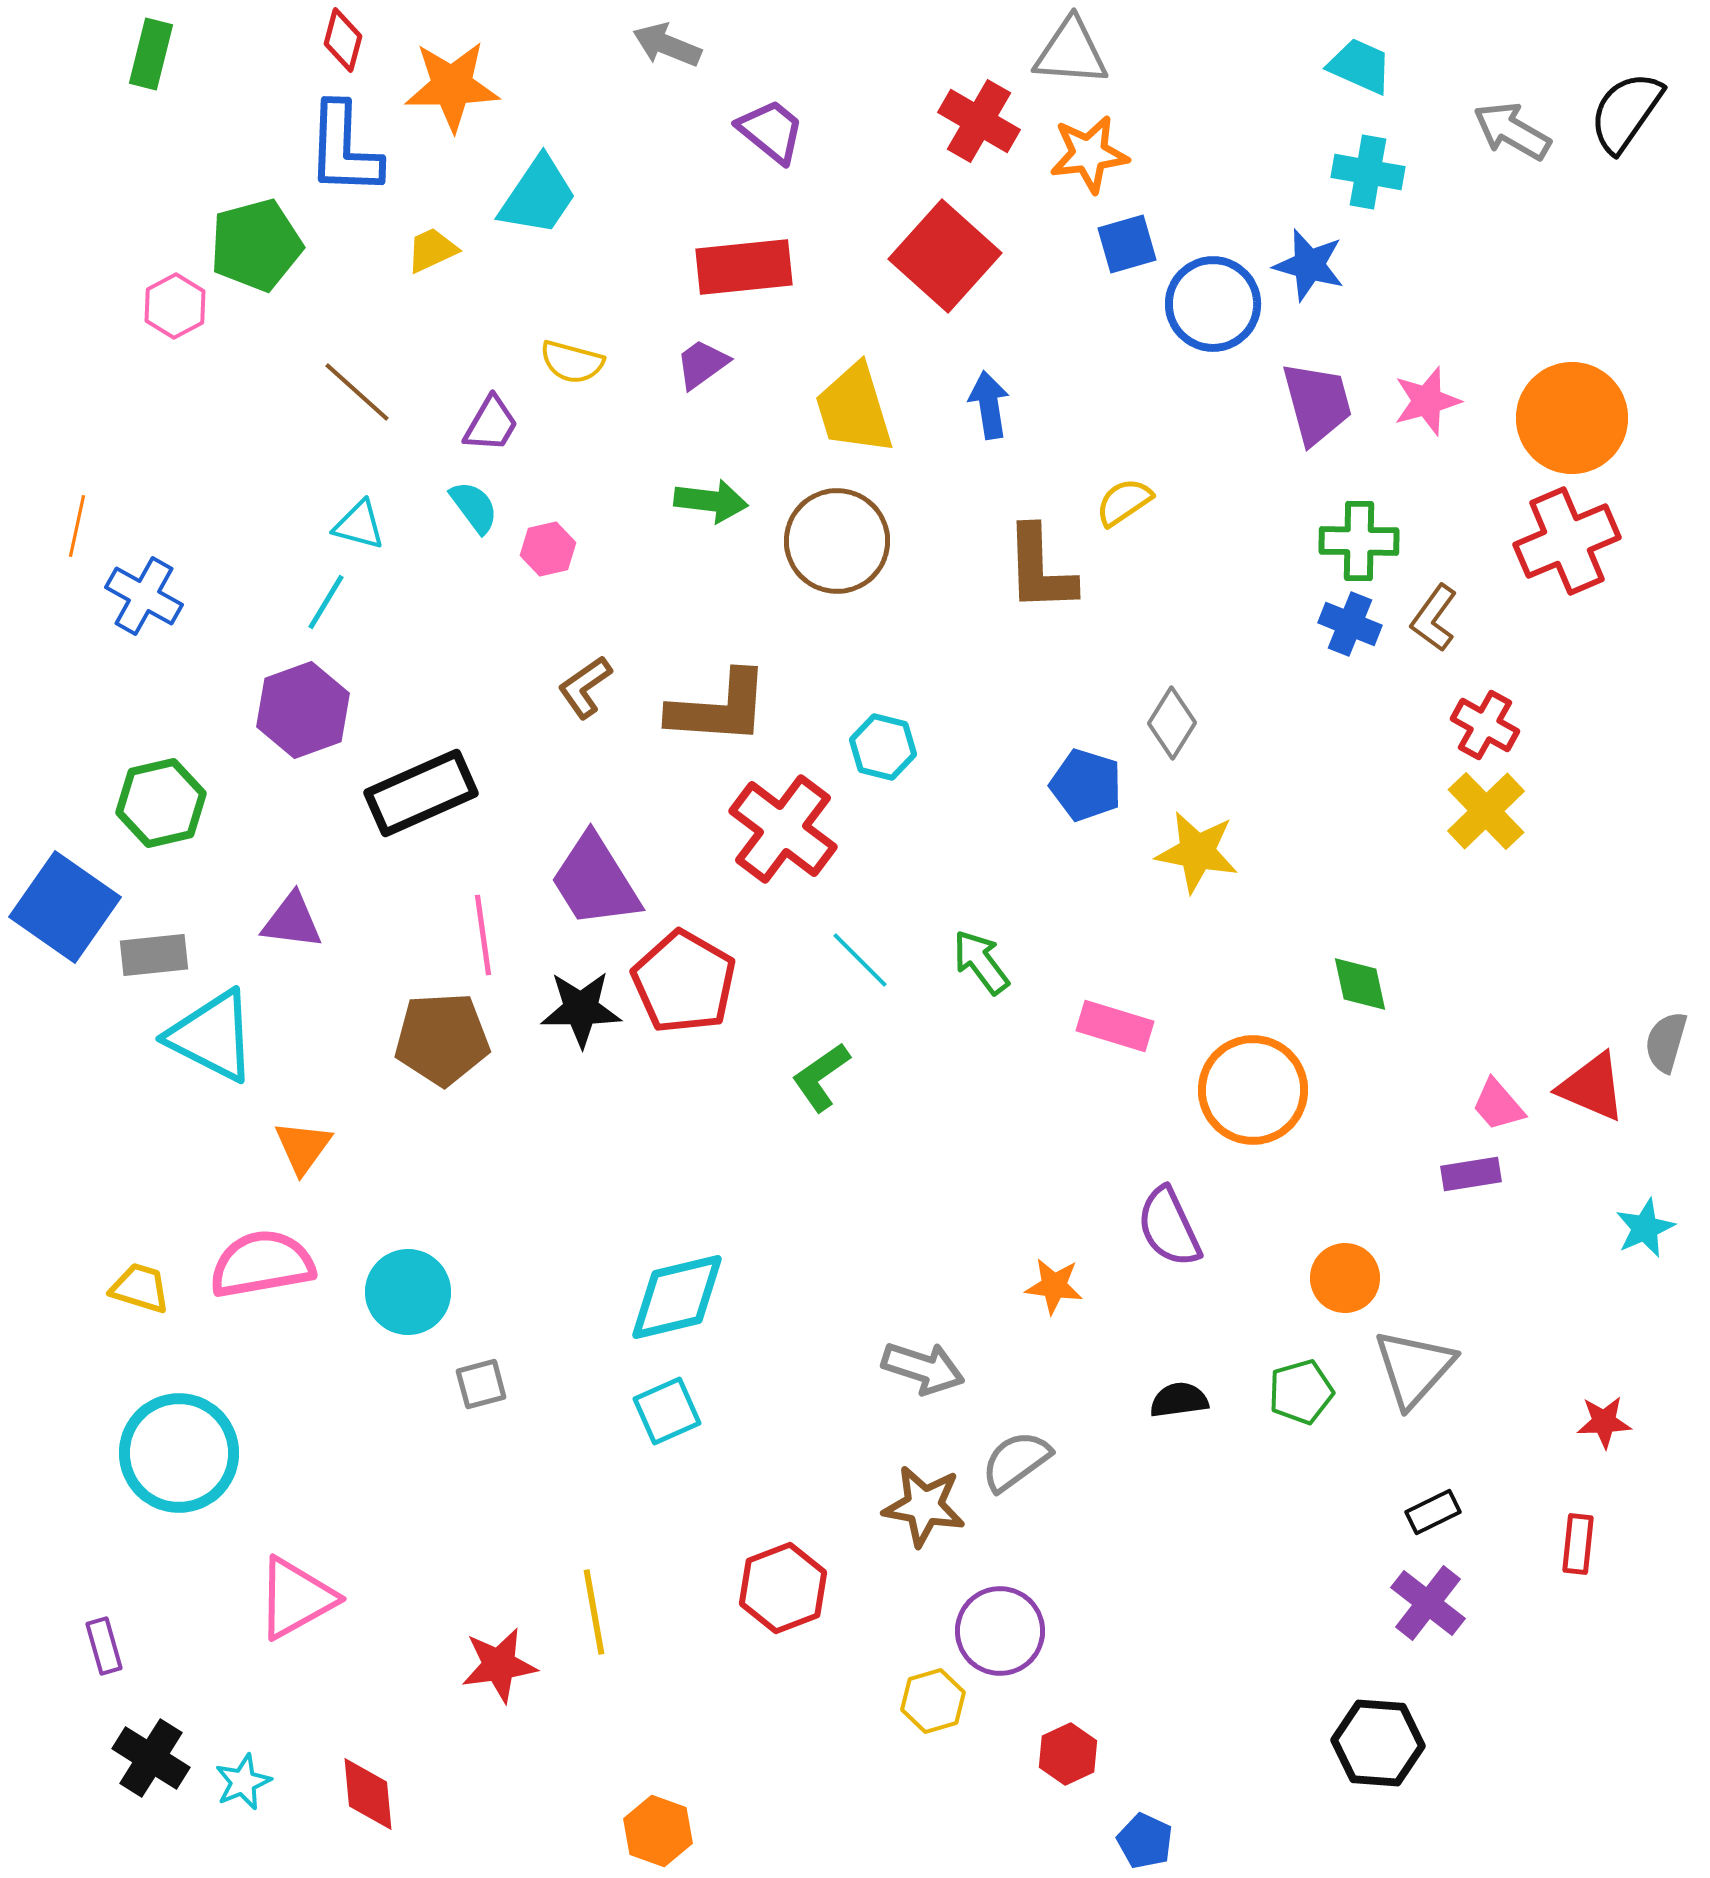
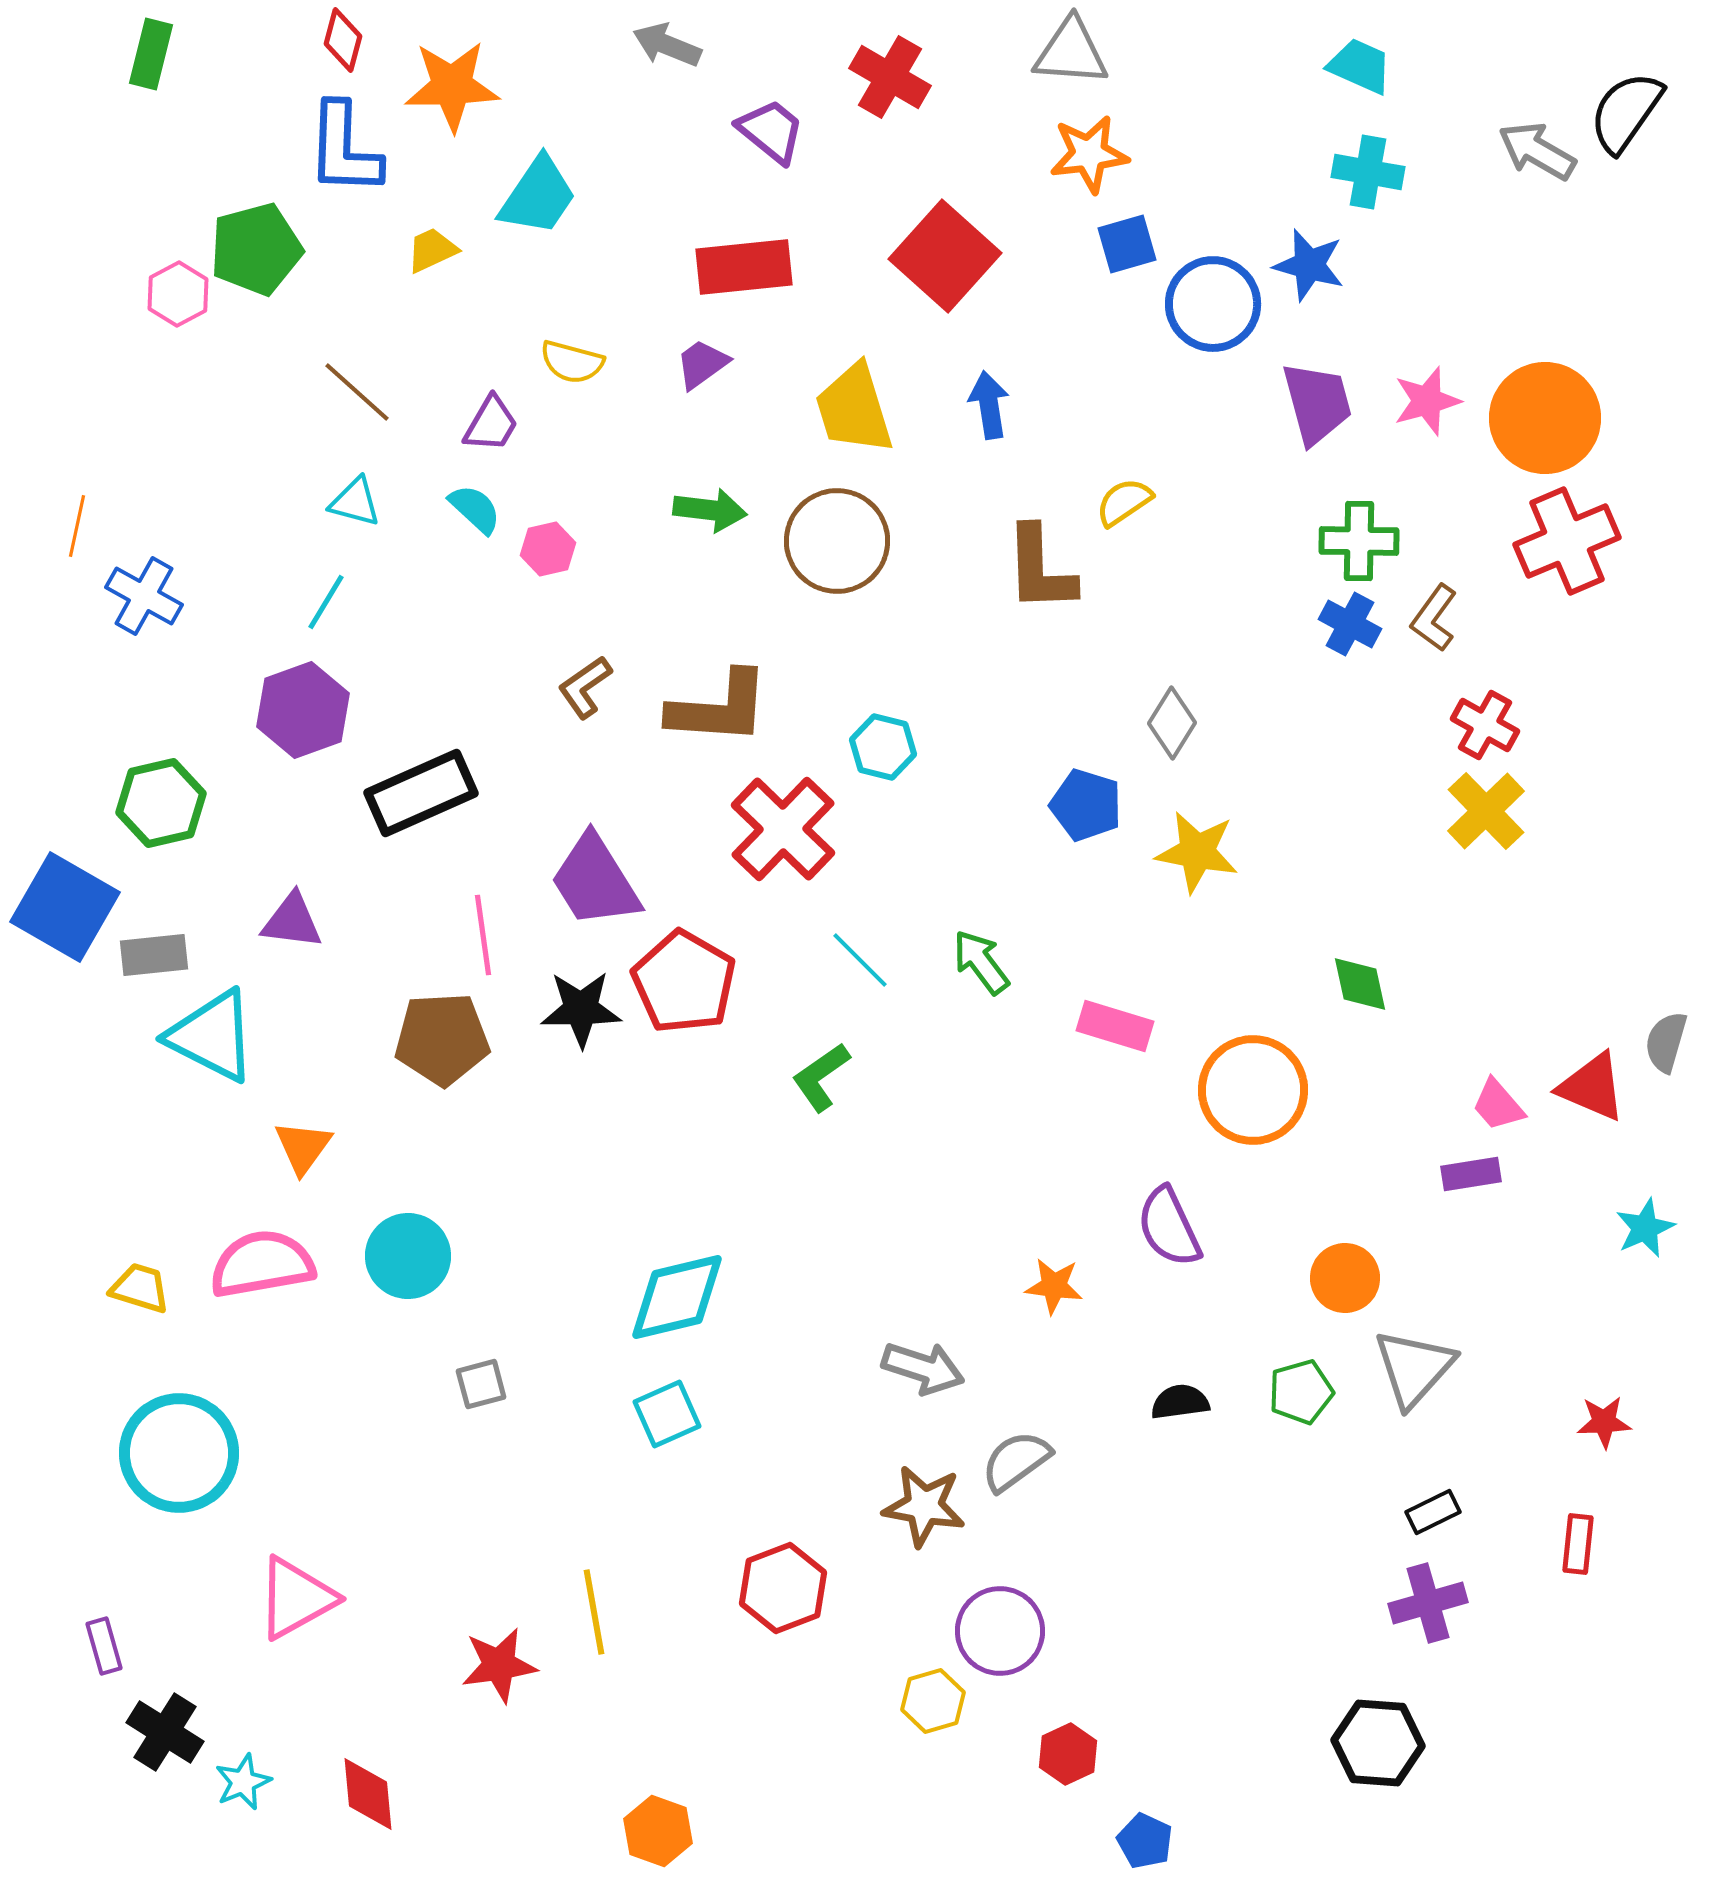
red cross at (979, 121): moved 89 px left, 44 px up
gray arrow at (1512, 131): moved 25 px right, 20 px down
green pentagon at (256, 245): moved 4 px down
pink hexagon at (175, 306): moved 3 px right, 12 px up
orange circle at (1572, 418): moved 27 px left
green arrow at (711, 501): moved 1 px left, 9 px down
cyan semicircle at (474, 507): moved 1 px right, 2 px down; rotated 10 degrees counterclockwise
cyan triangle at (359, 525): moved 4 px left, 23 px up
blue cross at (1350, 624): rotated 6 degrees clockwise
blue pentagon at (1086, 785): moved 20 px down
red cross at (783, 829): rotated 7 degrees clockwise
blue square at (65, 907): rotated 5 degrees counterclockwise
cyan circle at (408, 1292): moved 36 px up
black semicircle at (1179, 1400): moved 1 px right, 2 px down
cyan square at (667, 1411): moved 3 px down
purple cross at (1428, 1603): rotated 36 degrees clockwise
black cross at (151, 1758): moved 14 px right, 26 px up
